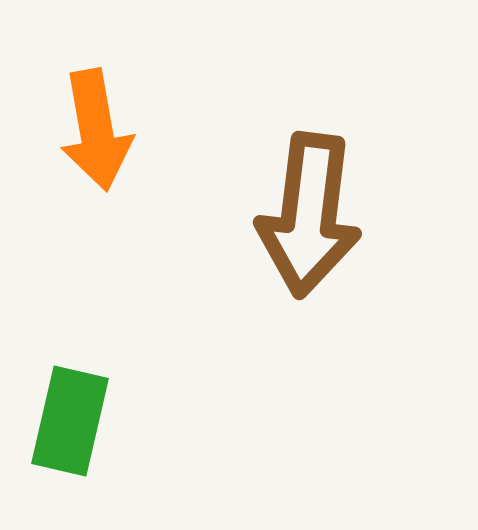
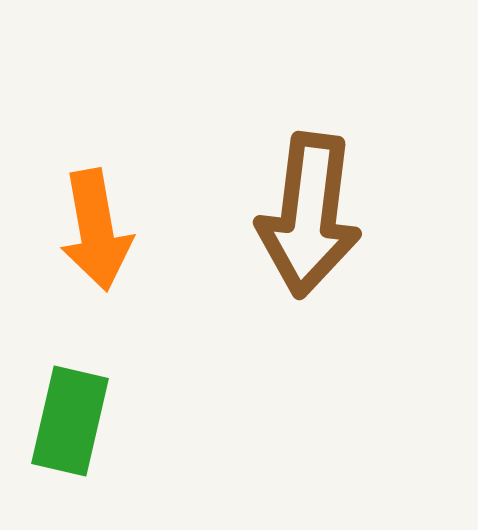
orange arrow: moved 100 px down
